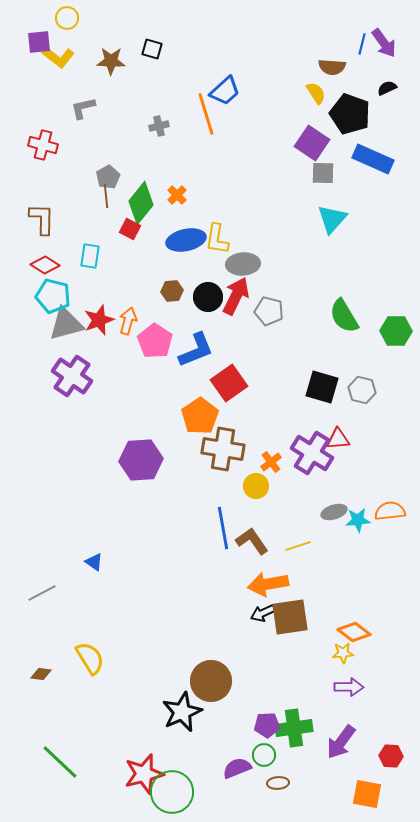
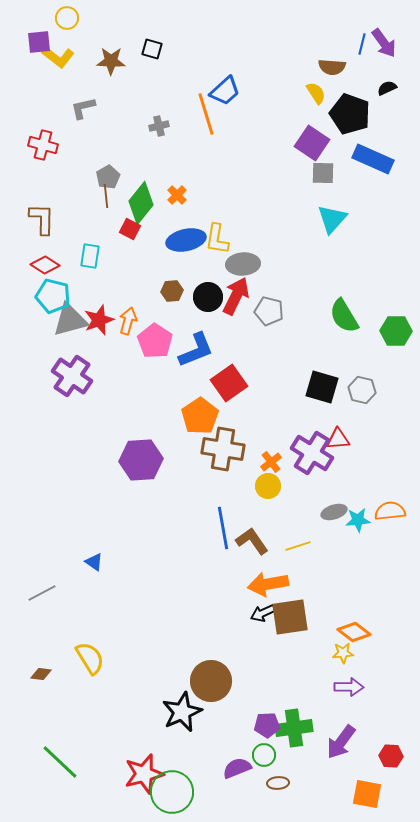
gray triangle at (66, 324): moved 4 px right, 4 px up
yellow circle at (256, 486): moved 12 px right
